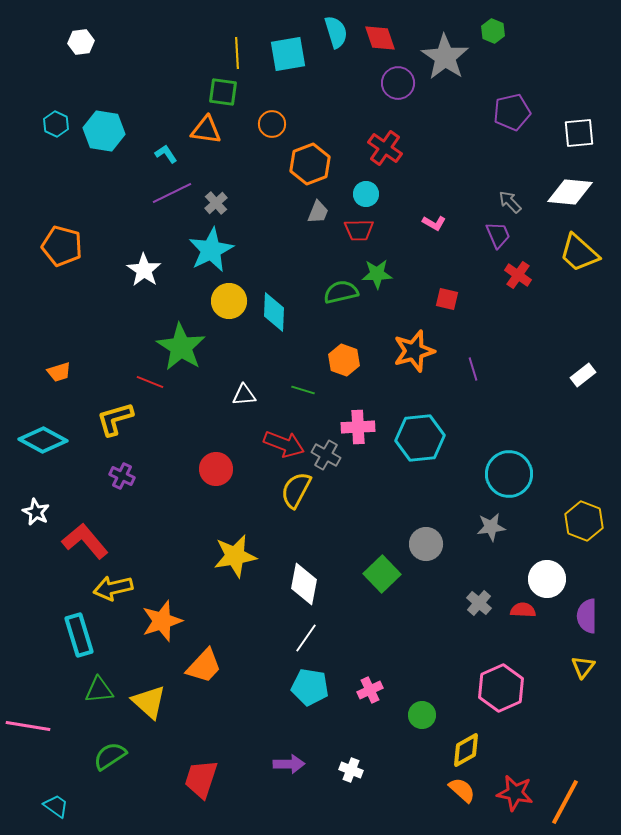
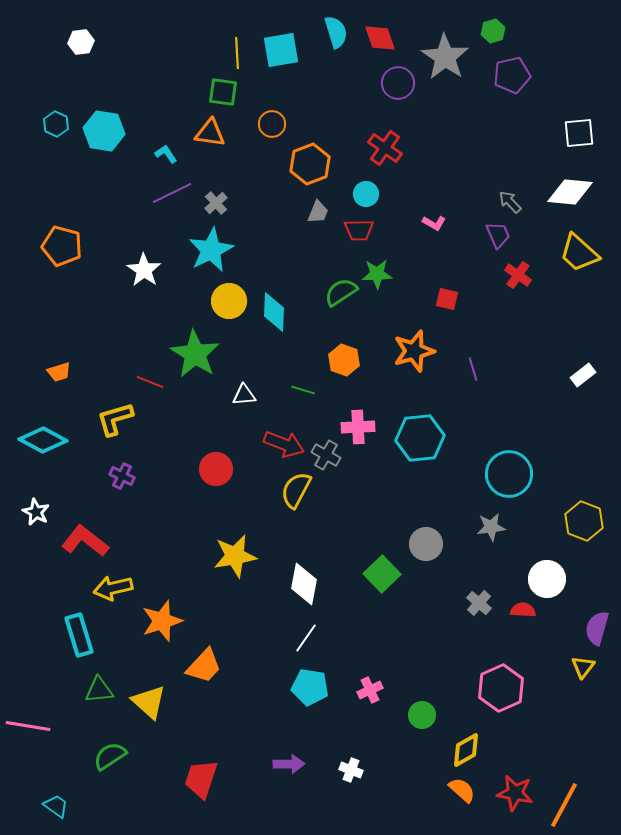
green hexagon at (493, 31): rotated 20 degrees clockwise
cyan square at (288, 54): moved 7 px left, 4 px up
purple pentagon at (512, 112): moved 37 px up
orange triangle at (206, 130): moved 4 px right, 3 px down
green semicircle at (341, 292): rotated 20 degrees counterclockwise
green star at (181, 347): moved 14 px right, 7 px down
red L-shape at (85, 541): rotated 12 degrees counterclockwise
purple semicircle at (587, 616): moved 10 px right, 12 px down; rotated 16 degrees clockwise
orange line at (565, 802): moved 1 px left, 3 px down
